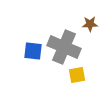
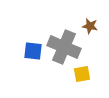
brown star: moved 2 px down; rotated 14 degrees clockwise
yellow square: moved 5 px right, 1 px up
